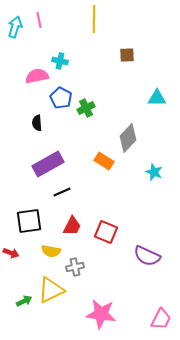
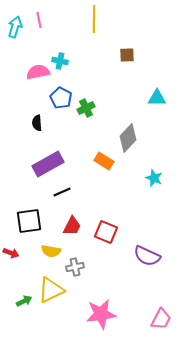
pink semicircle: moved 1 px right, 4 px up
cyan star: moved 6 px down
pink star: rotated 16 degrees counterclockwise
